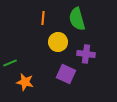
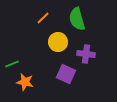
orange line: rotated 40 degrees clockwise
green line: moved 2 px right, 1 px down
